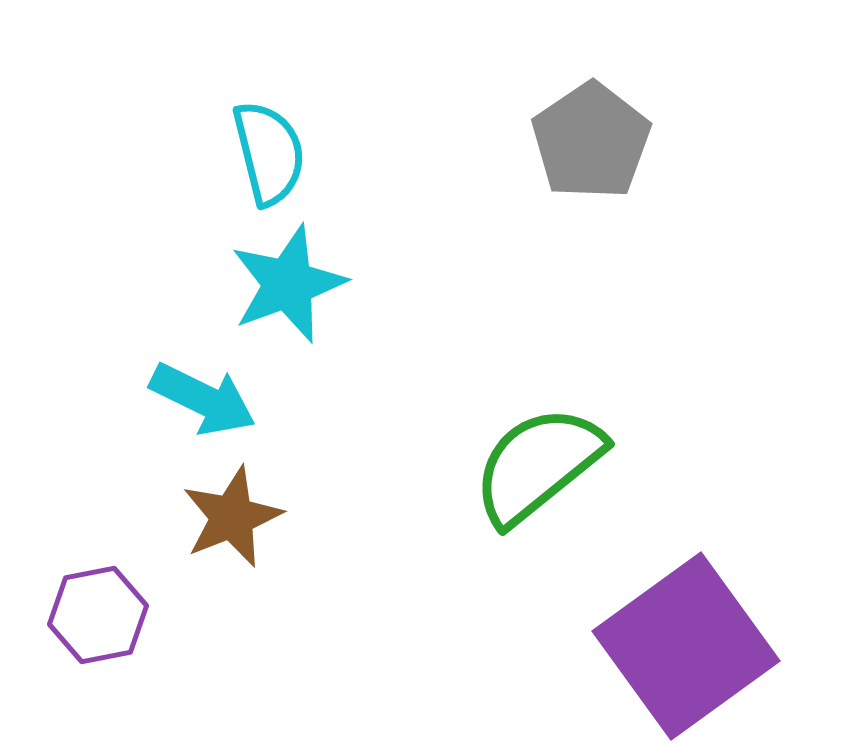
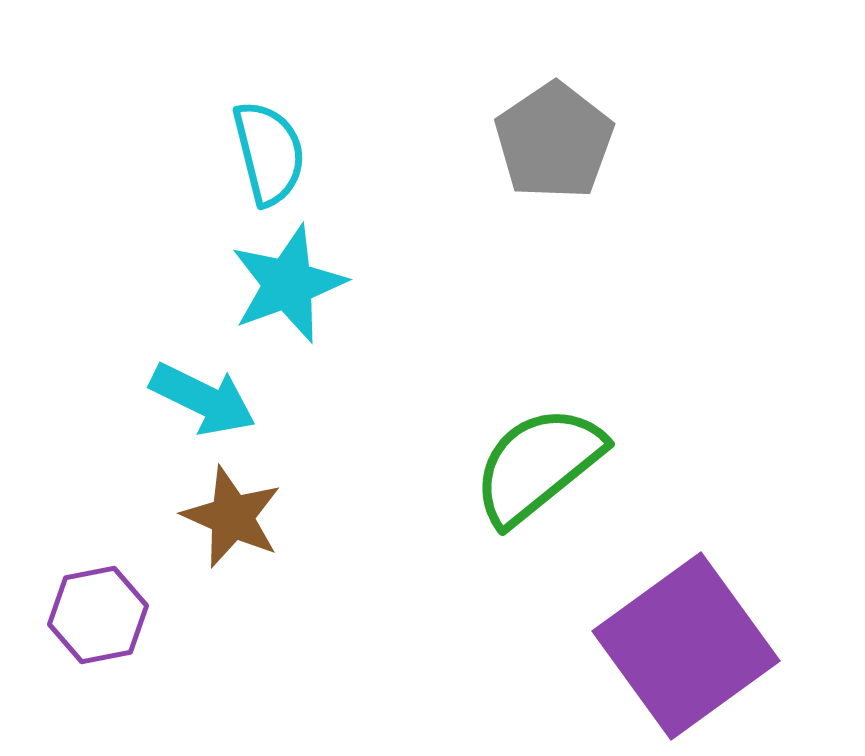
gray pentagon: moved 37 px left
brown star: rotated 26 degrees counterclockwise
